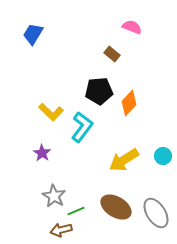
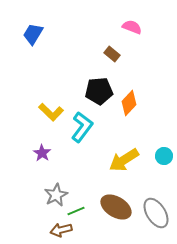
cyan circle: moved 1 px right
gray star: moved 2 px right, 1 px up; rotated 15 degrees clockwise
